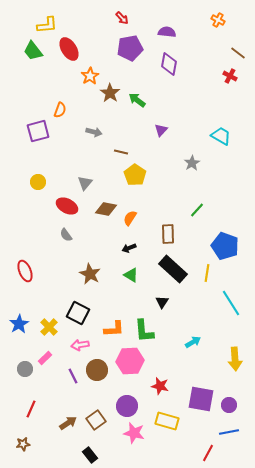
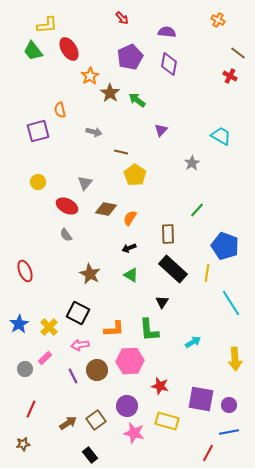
purple pentagon at (130, 48): moved 9 px down; rotated 15 degrees counterclockwise
orange semicircle at (60, 110): rotated 147 degrees clockwise
green L-shape at (144, 331): moved 5 px right, 1 px up
